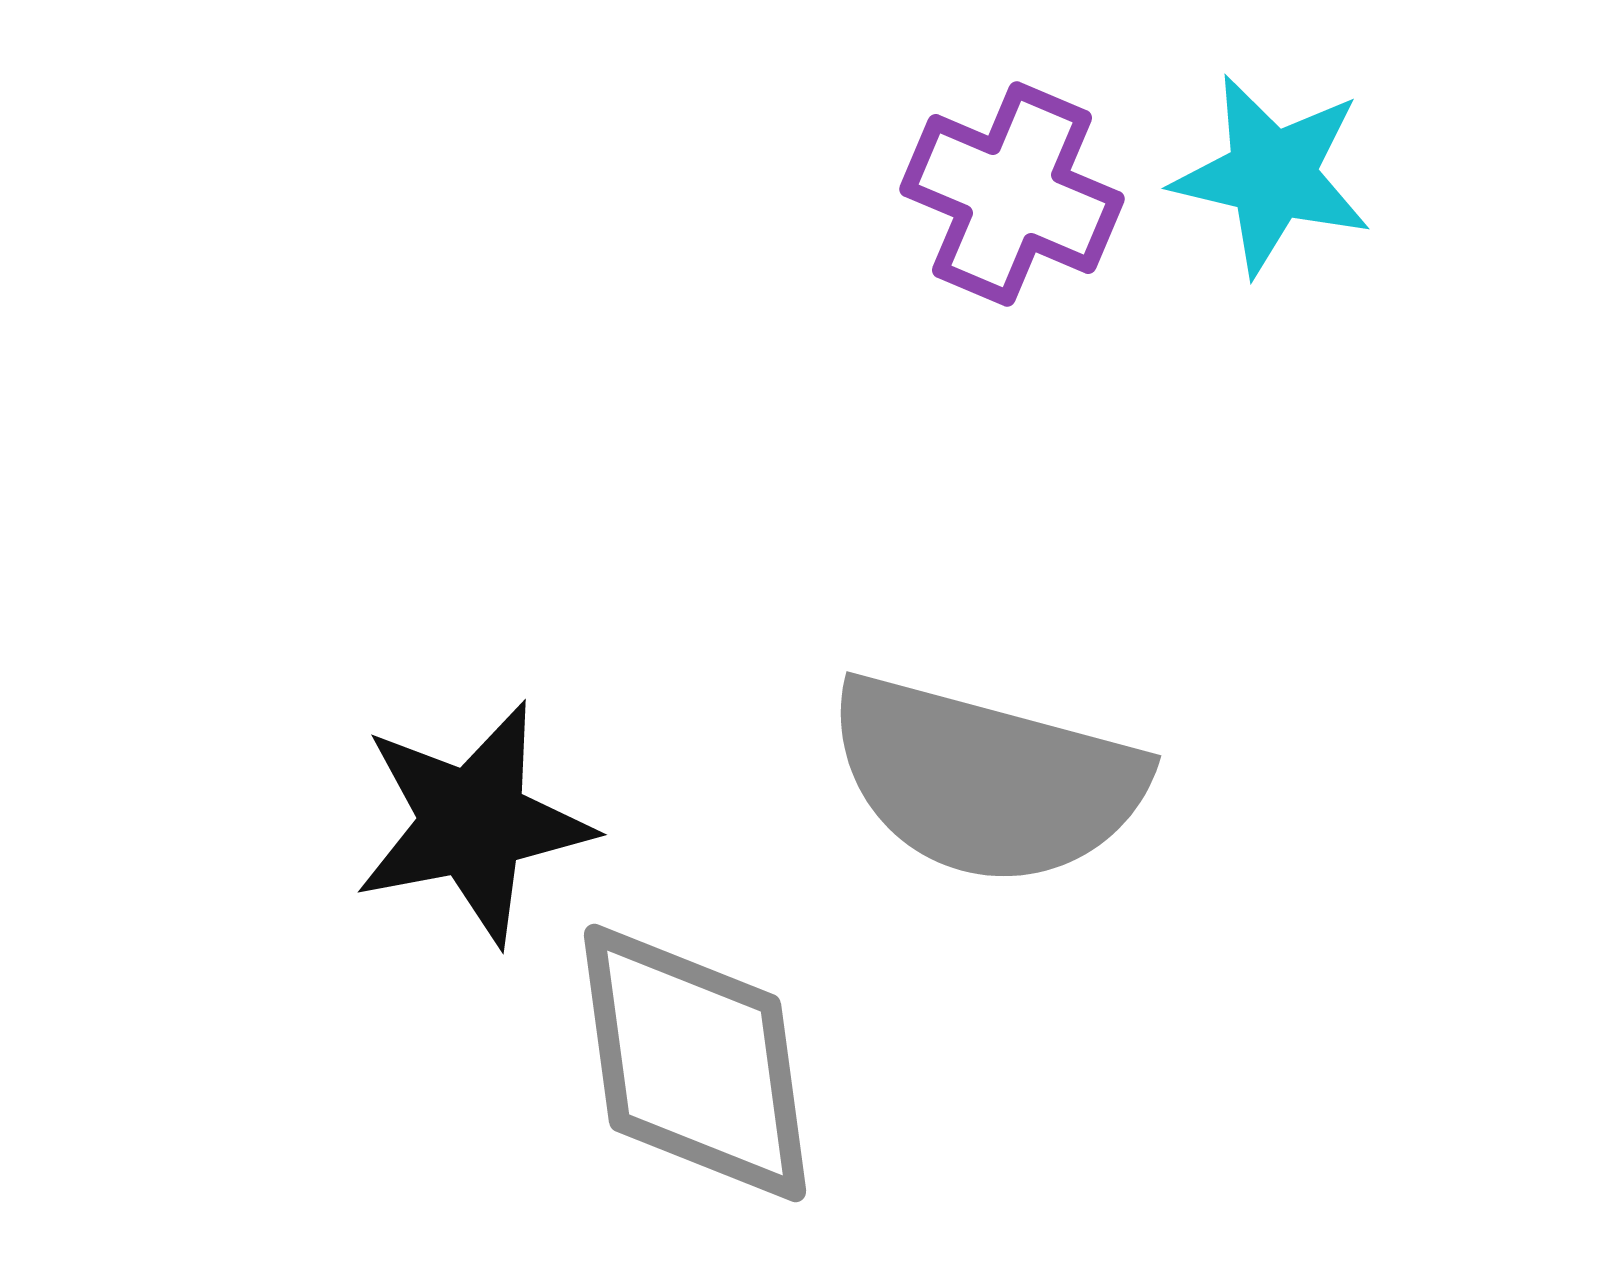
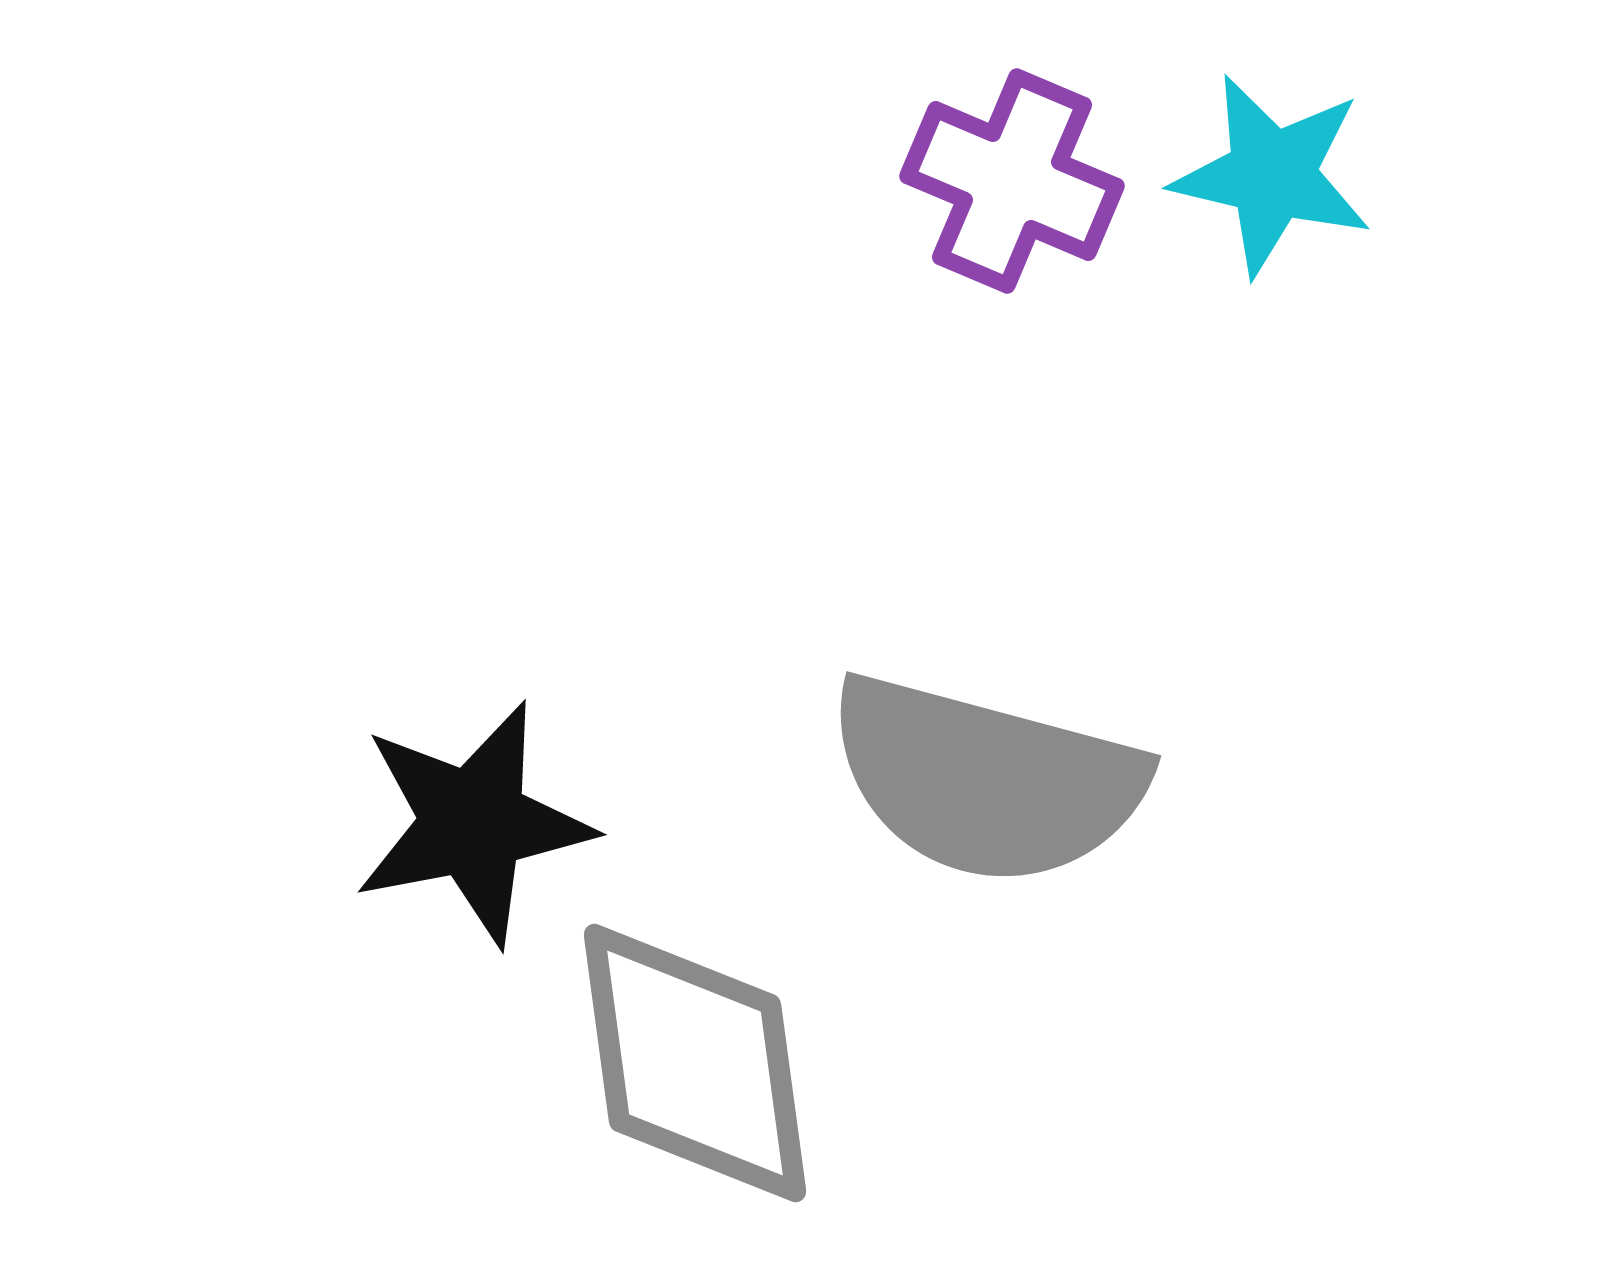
purple cross: moved 13 px up
